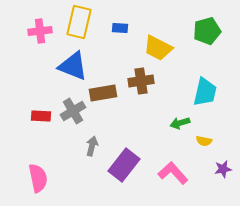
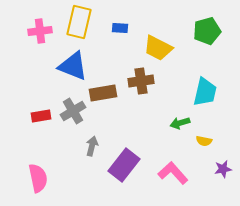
red rectangle: rotated 12 degrees counterclockwise
